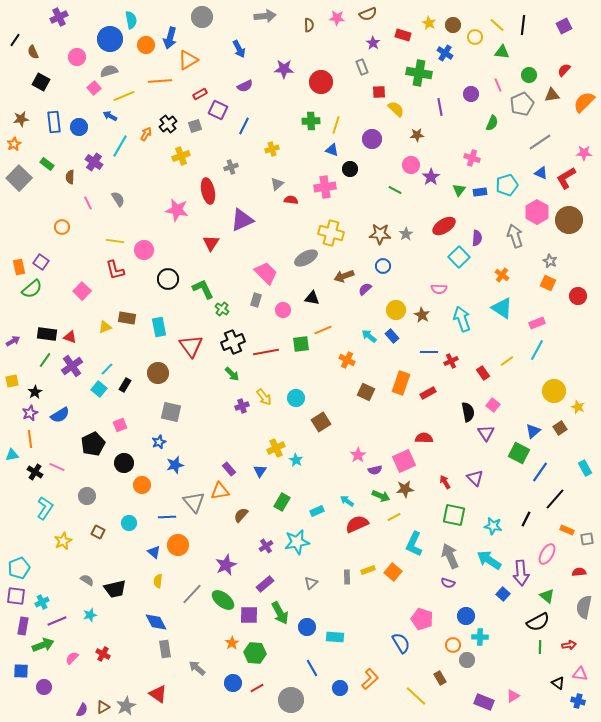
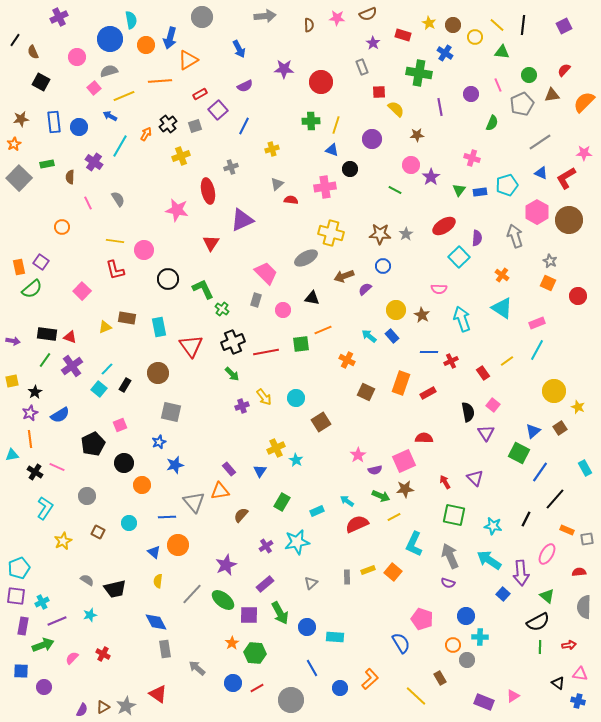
purple square at (218, 110): rotated 24 degrees clockwise
green rectangle at (47, 164): rotated 48 degrees counterclockwise
purple arrow at (13, 341): rotated 40 degrees clockwise
gray semicircle at (584, 607): rotated 10 degrees counterclockwise
